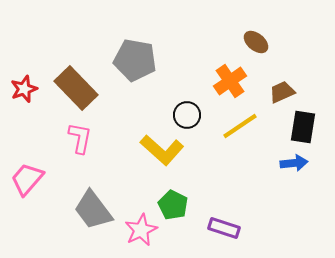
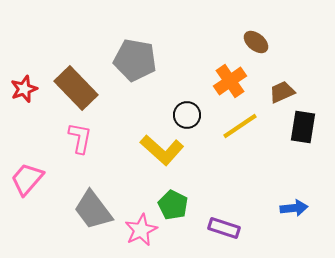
blue arrow: moved 45 px down
